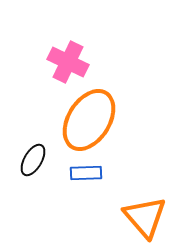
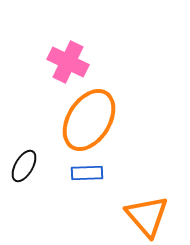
black ellipse: moved 9 px left, 6 px down
blue rectangle: moved 1 px right
orange triangle: moved 2 px right, 1 px up
